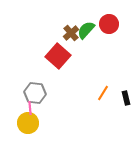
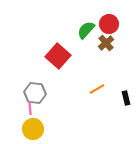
brown cross: moved 35 px right, 10 px down
orange line: moved 6 px left, 4 px up; rotated 28 degrees clockwise
yellow circle: moved 5 px right, 6 px down
